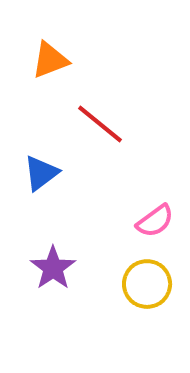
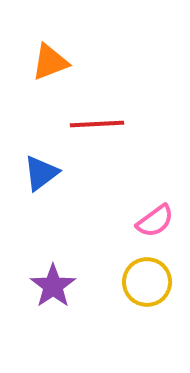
orange triangle: moved 2 px down
red line: moved 3 px left; rotated 42 degrees counterclockwise
purple star: moved 18 px down
yellow circle: moved 2 px up
